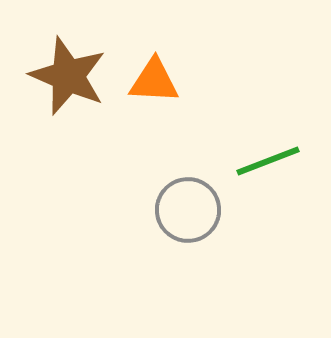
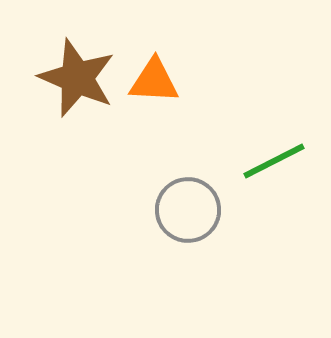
brown star: moved 9 px right, 2 px down
green line: moved 6 px right; rotated 6 degrees counterclockwise
